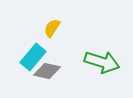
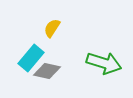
cyan rectangle: moved 2 px left, 1 px down
green arrow: moved 2 px right, 1 px down
